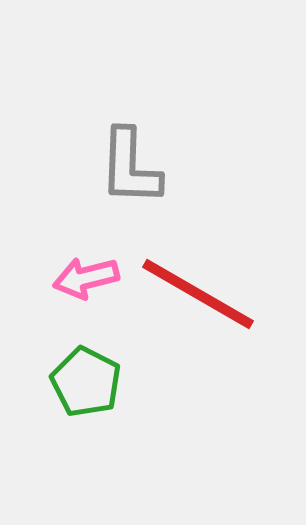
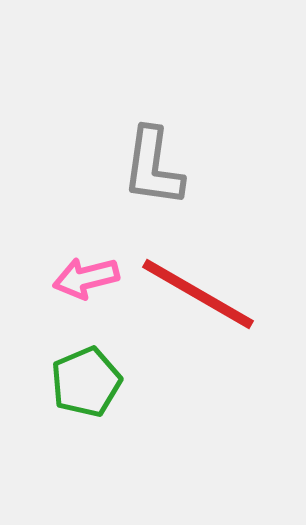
gray L-shape: moved 23 px right; rotated 6 degrees clockwise
green pentagon: rotated 22 degrees clockwise
